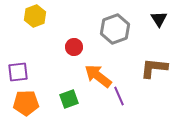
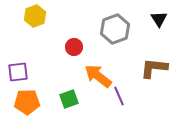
orange pentagon: moved 1 px right, 1 px up
